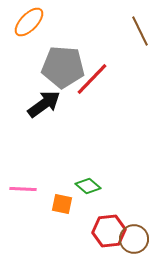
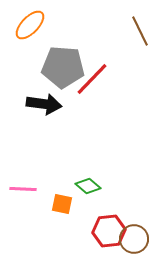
orange ellipse: moved 1 px right, 3 px down
black arrow: rotated 44 degrees clockwise
